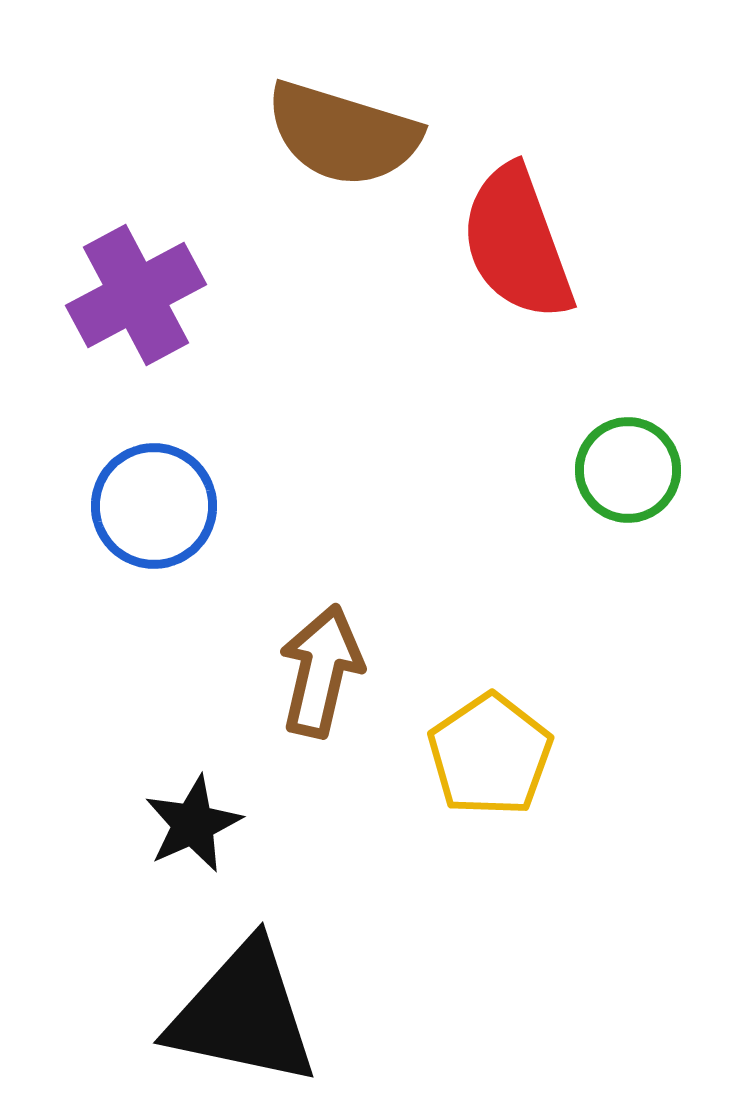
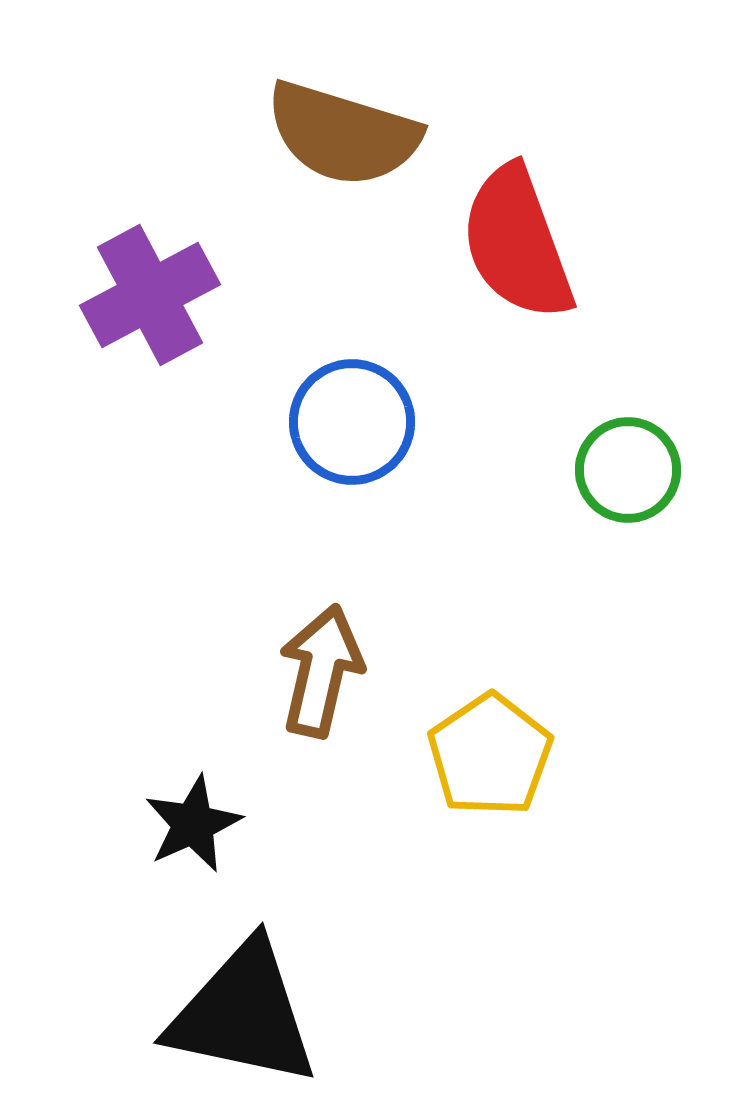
purple cross: moved 14 px right
blue circle: moved 198 px right, 84 px up
